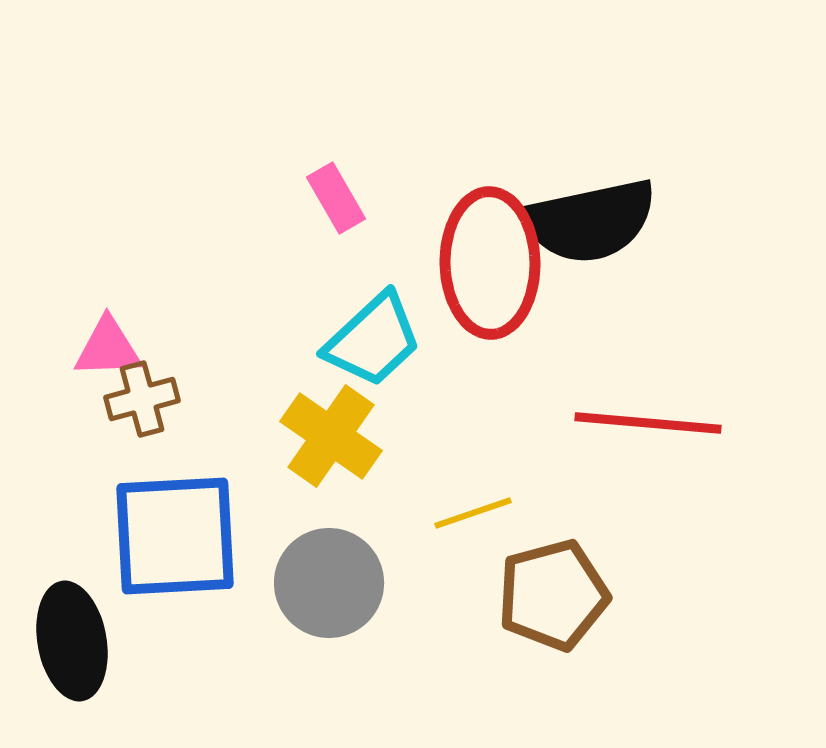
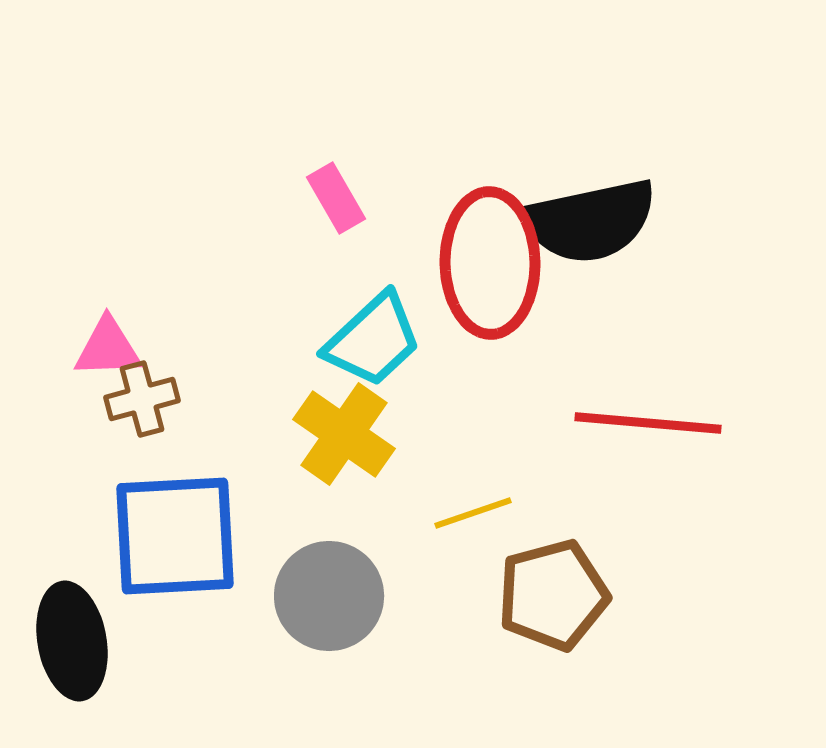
yellow cross: moved 13 px right, 2 px up
gray circle: moved 13 px down
